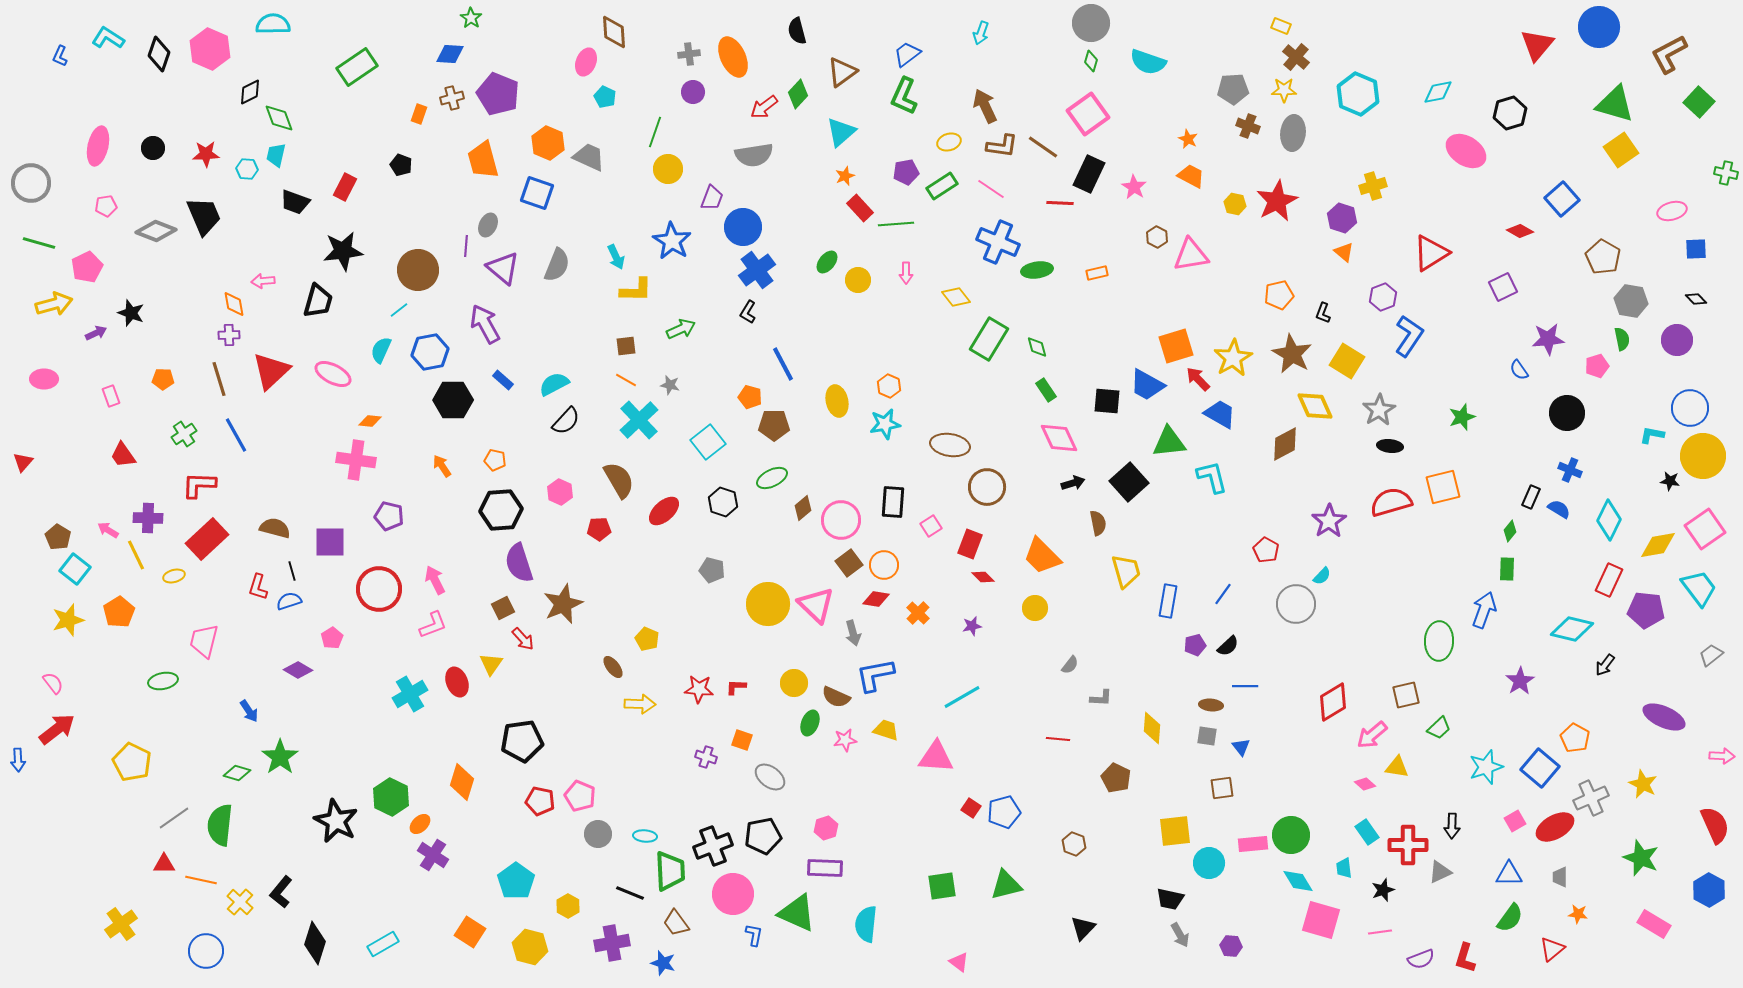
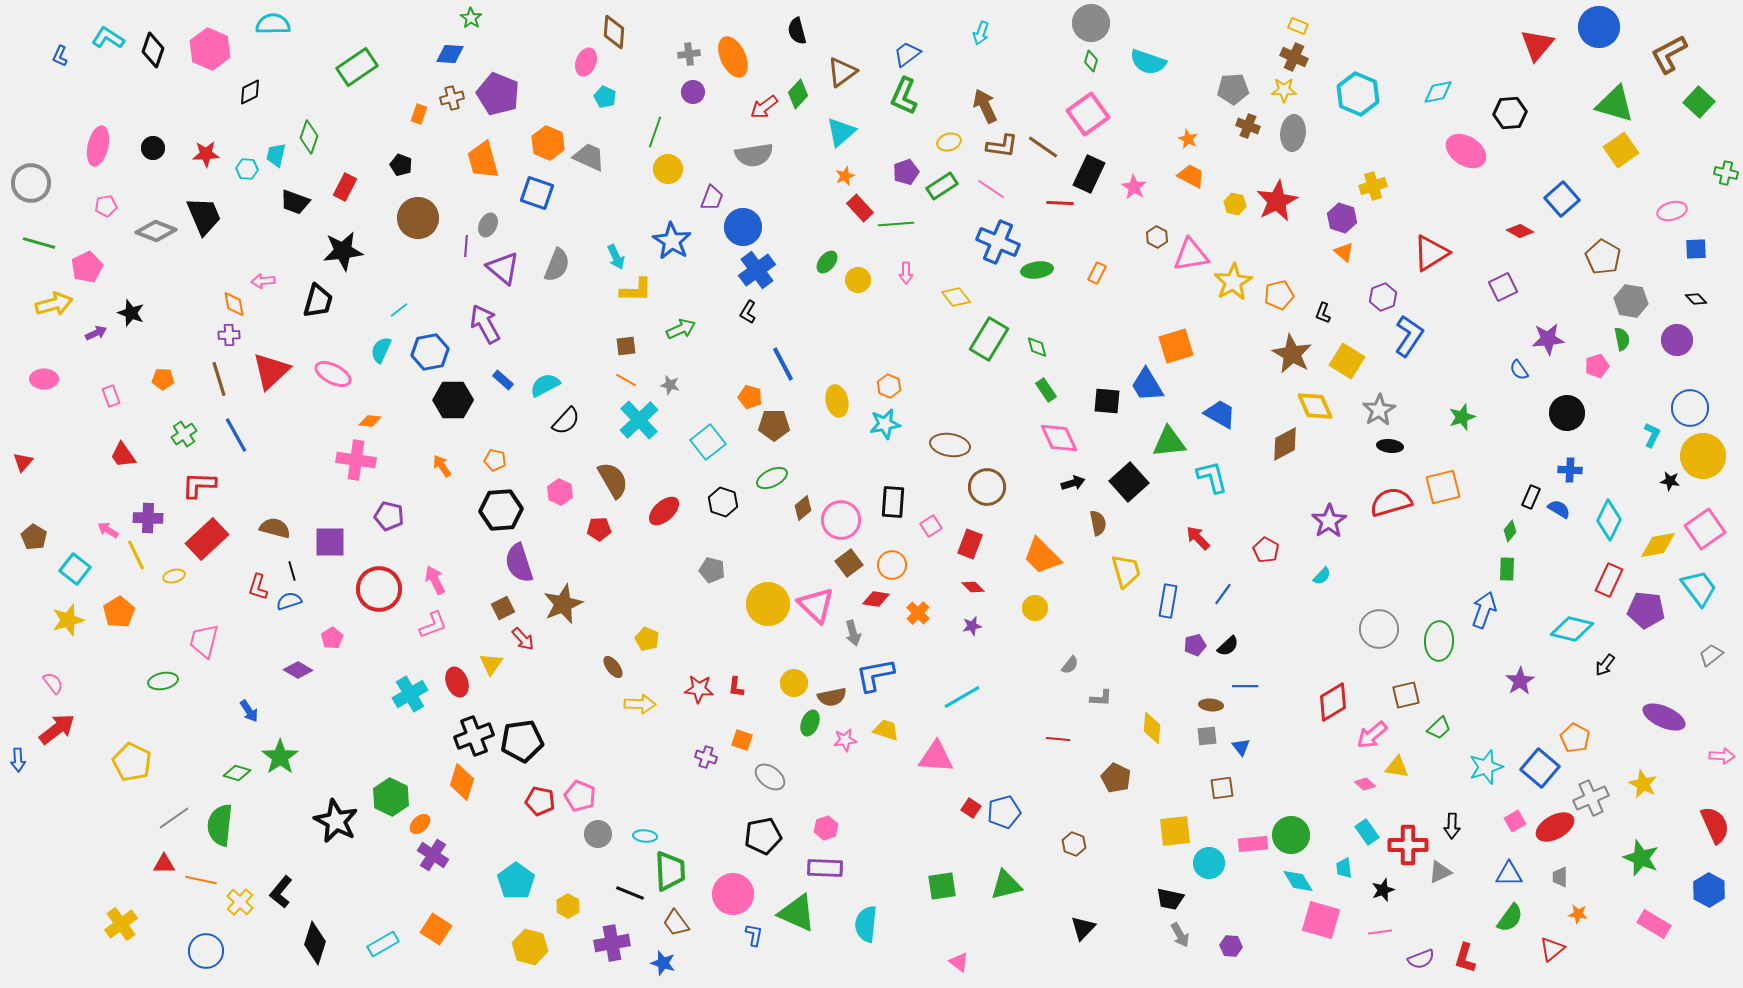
yellow rectangle at (1281, 26): moved 17 px right
brown diamond at (614, 32): rotated 8 degrees clockwise
black diamond at (159, 54): moved 6 px left, 4 px up
brown cross at (1296, 57): moved 2 px left; rotated 16 degrees counterclockwise
black hexagon at (1510, 113): rotated 12 degrees clockwise
green diamond at (279, 118): moved 30 px right, 19 px down; rotated 40 degrees clockwise
purple pentagon at (906, 172): rotated 10 degrees counterclockwise
brown circle at (418, 270): moved 52 px up
orange rectangle at (1097, 273): rotated 50 degrees counterclockwise
yellow star at (1233, 358): moved 76 px up
red arrow at (1198, 379): moved 159 px down
cyan semicircle at (554, 384): moved 9 px left, 1 px down
blue trapezoid at (1147, 385): rotated 30 degrees clockwise
cyan L-shape at (1652, 435): rotated 105 degrees clockwise
blue cross at (1570, 470): rotated 20 degrees counterclockwise
brown semicircle at (619, 480): moved 6 px left
brown pentagon at (58, 537): moved 24 px left
orange circle at (884, 565): moved 8 px right
red diamond at (983, 577): moved 10 px left, 10 px down
gray circle at (1296, 604): moved 83 px right, 25 px down
red L-shape at (736, 687): rotated 85 degrees counterclockwise
brown semicircle at (836, 697): moved 4 px left; rotated 36 degrees counterclockwise
gray square at (1207, 736): rotated 15 degrees counterclockwise
black cross at (713, 846): moved 239 px left, 110 px up
orange square at (470, 932): moved 34 px left, 3 px up
